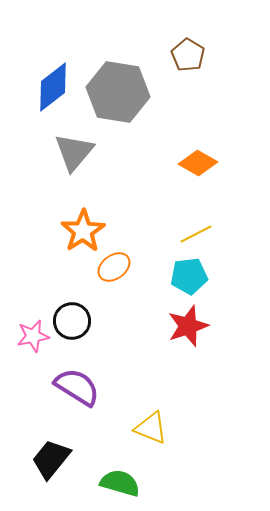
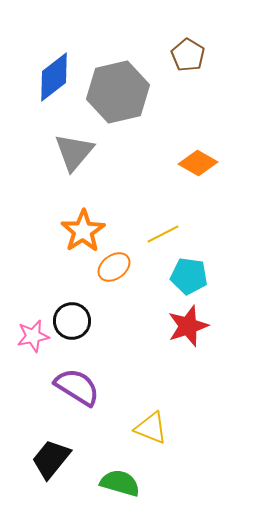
blue diamond: moved 1 px right, 10 px up
gray hexagon: rotated 22 degrees counterclockwise
yellow line: moved 33 px left
cyan pentagon: rotated 15 degrees clockwise
